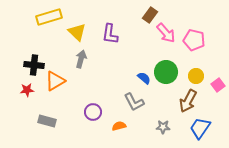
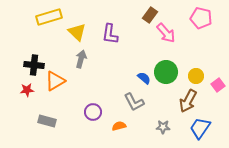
pink pentagon: moved 7 px right, 22 px up
